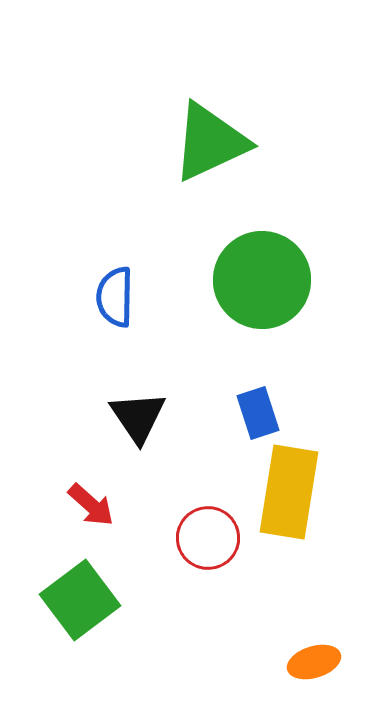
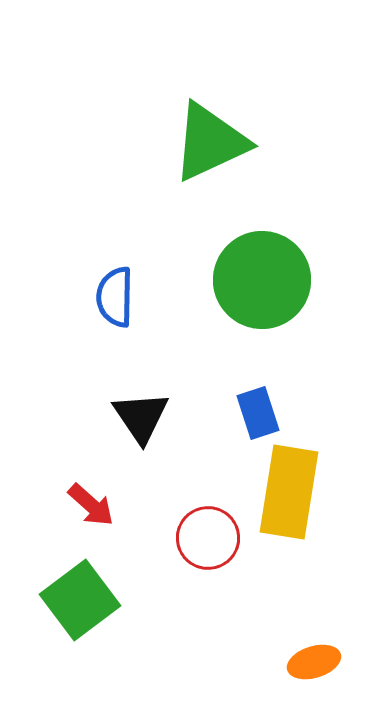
black triangle: moved 3 px right
